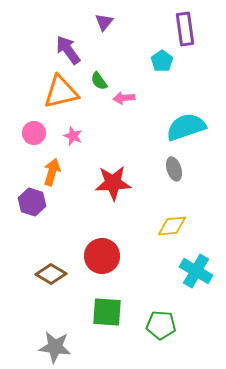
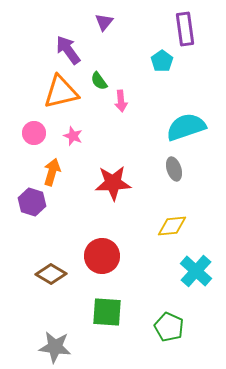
pink arrow: moved 3 px left, 3 px down; rotated 90 degrees counterclockwise
cyan cross: rotated 12 degrees clockwise
green pentagon: moved 8 px right, 2 px down; rotated 20 degrees clockwise
